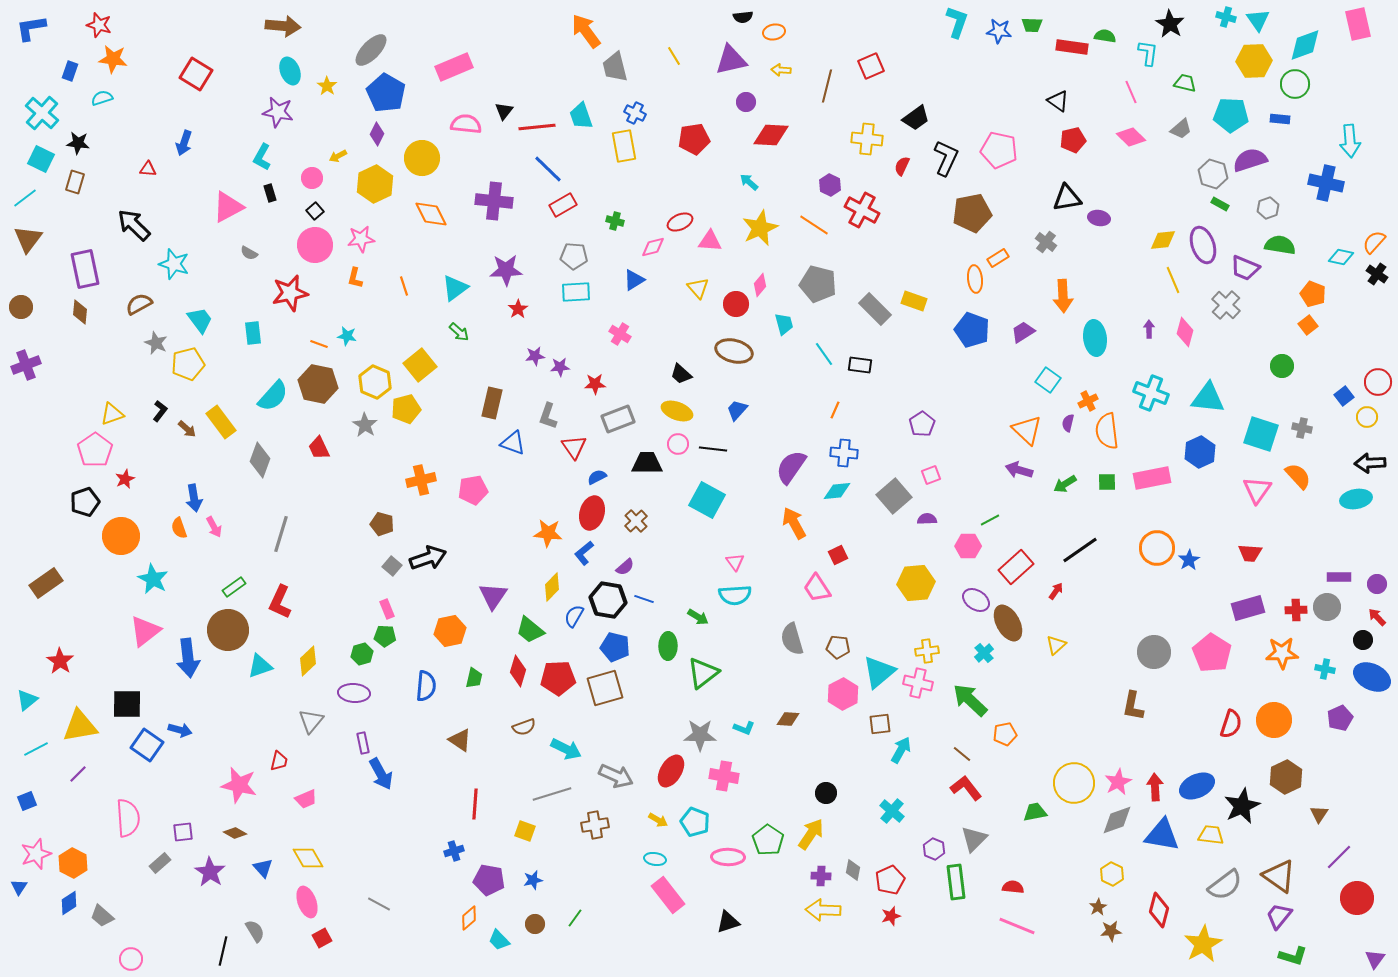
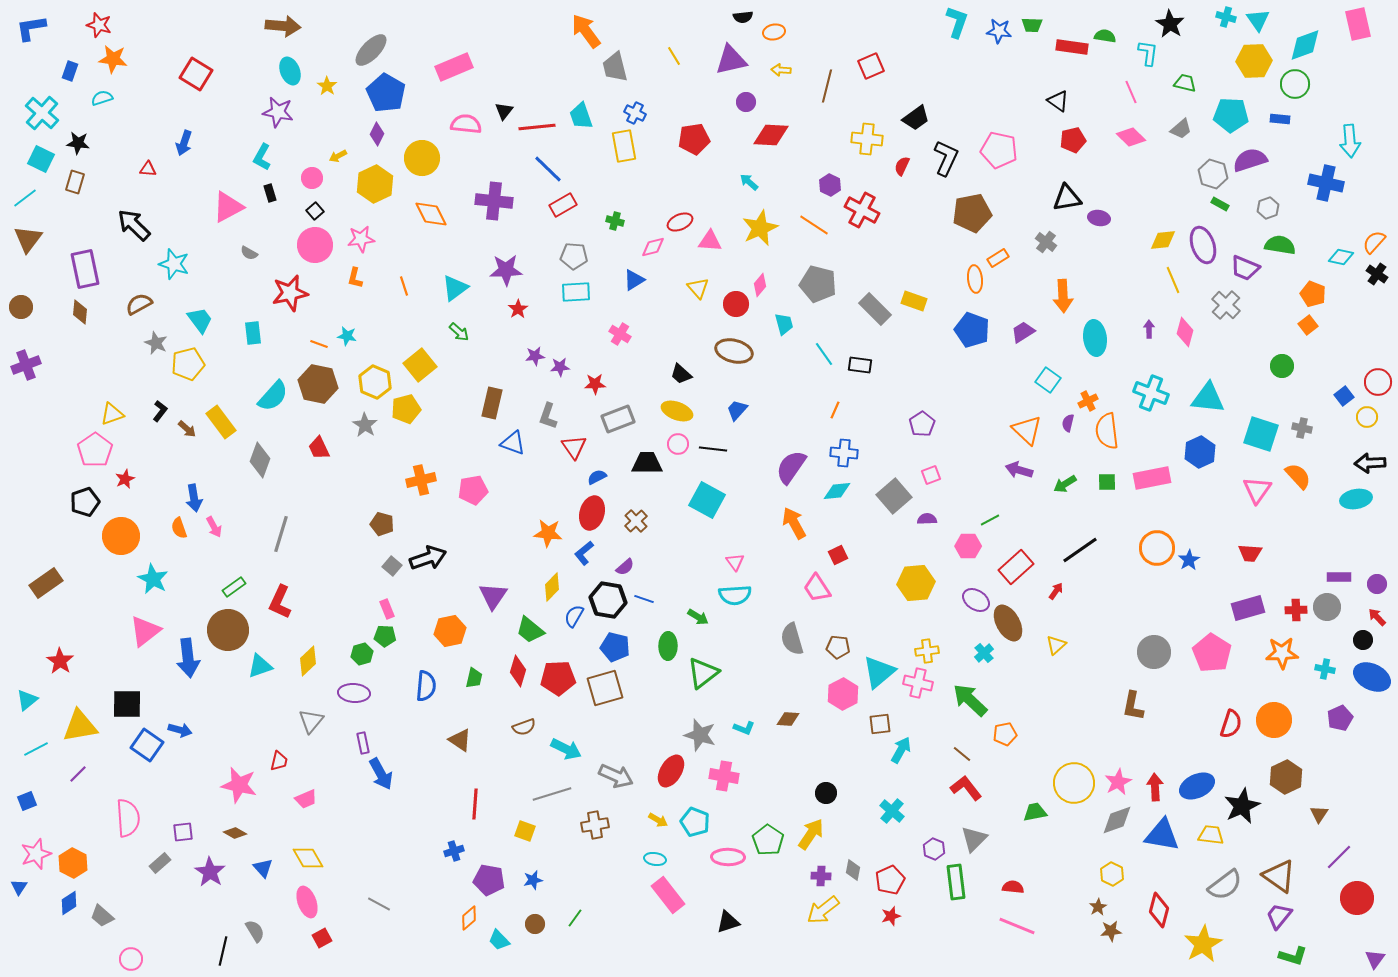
gray star at (700, 735): rotated 16 degrees clockwise
yellow arrow at (823, 910): rotated 40 degrees counterclockwise
